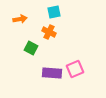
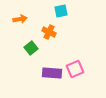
cyan square: moved 7 px right, 1 px up
green square: rotated 24 degrees clockwise
